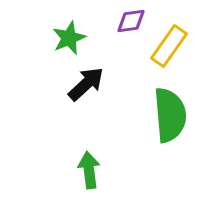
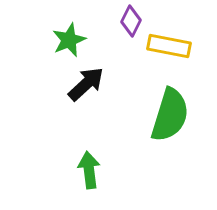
purple diamond: rotated 56 degrees counterclockwise
green star: moved 2 px down
yellow rectangle: rotated 66 degrees clockwise
green semicircle: rotated 22 degrees clockwise
